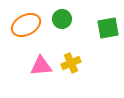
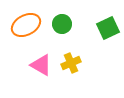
green circle: moved 5 px down
green square: rotated 15 degrees counterclockwise
pink triangle: moved 1 px up; rotated 35 degrees clockwise
